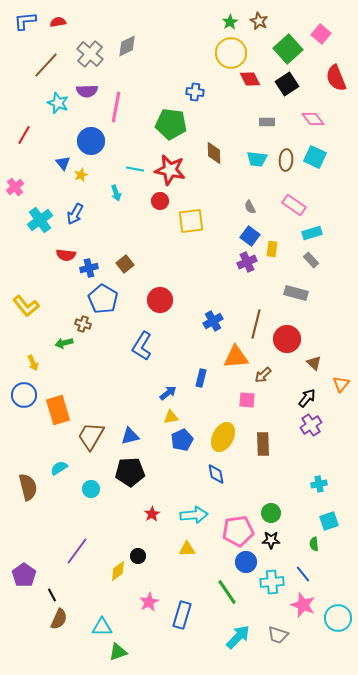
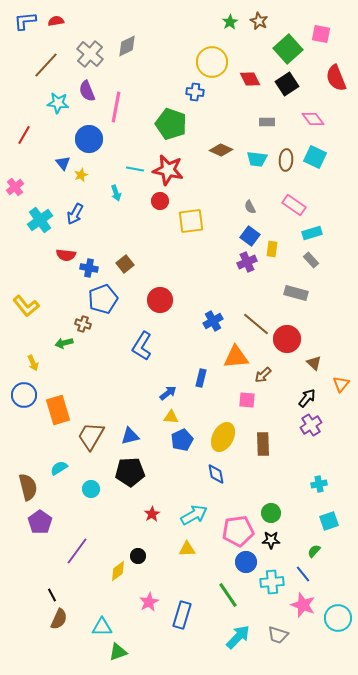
red semicircle at (58, 22): moved 2 px left, 1 px up
pink square at (321, 34): rotated 30 degrees counterclockwise
yellow circle at (231, 53): moved 19 px left, 9 px down
purple semicircle at (87, 91): rotated 70 degrees clockwise
cyan star at (58, 103): rotated 15 degrees counterclockwise
green pentagon at (171, 124): rotated 12 degrees clockwise
blue circle at (91, 141): moved 2 px left, 2 px up
brown diamond at (214, 153): moved 7 px right, 3 px up; rotated 65 degrees counterclockwise
red star at (170, 170): moved 2 px left
blue cross at (89, 268): rotated 24 degrees clockwise
blue pentagon at (103, 299): rotated 20 degrees clockwise
brown line at (256, 324): rotated 64 degrees counterclockwise
yellow triangle at (171, 417): rotated 14 degrees clockwise
cyan arrow at (194, 515): rotated 24 degrees counterclockwise
green semicircle at (314, 544): moved 7 px down; rotated 48 degrees clockwise
purple pentagon at (24, 575): moved 16 px right, 53 px up
green line at (227, 592): moved 1 px right, 3 px down
